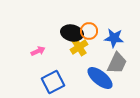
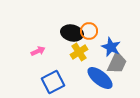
blue star: moved 3 px left, 9 px down; rotated 18 degrees clockwise
yellow cross: moved 5 px down
